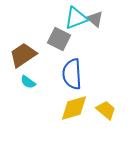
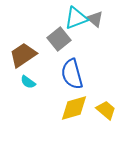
gray square: rotated 25 degrees clockwise
blue semicircle: rotated 12 degrees counterclockwise
